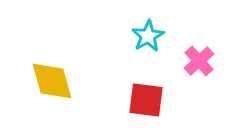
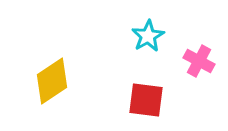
pink cross: rotated 20 degrees counterclockwise
yellow diamond: rotated 72 degrees clockwise
